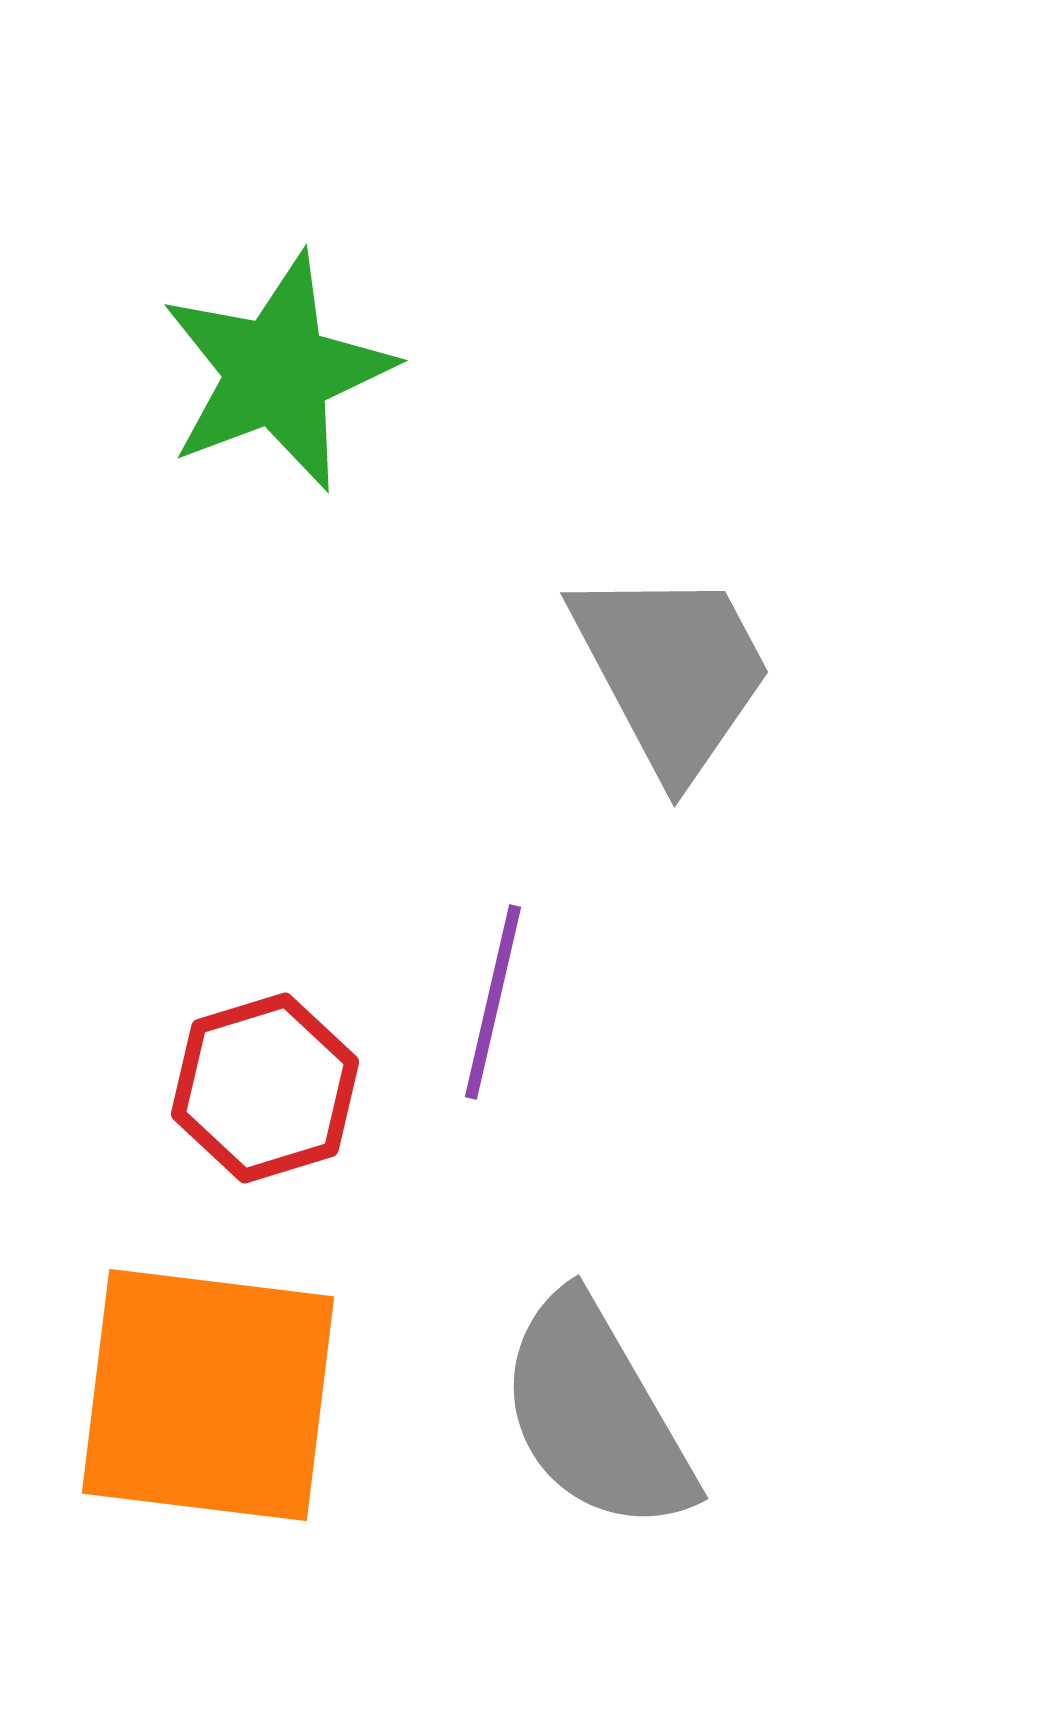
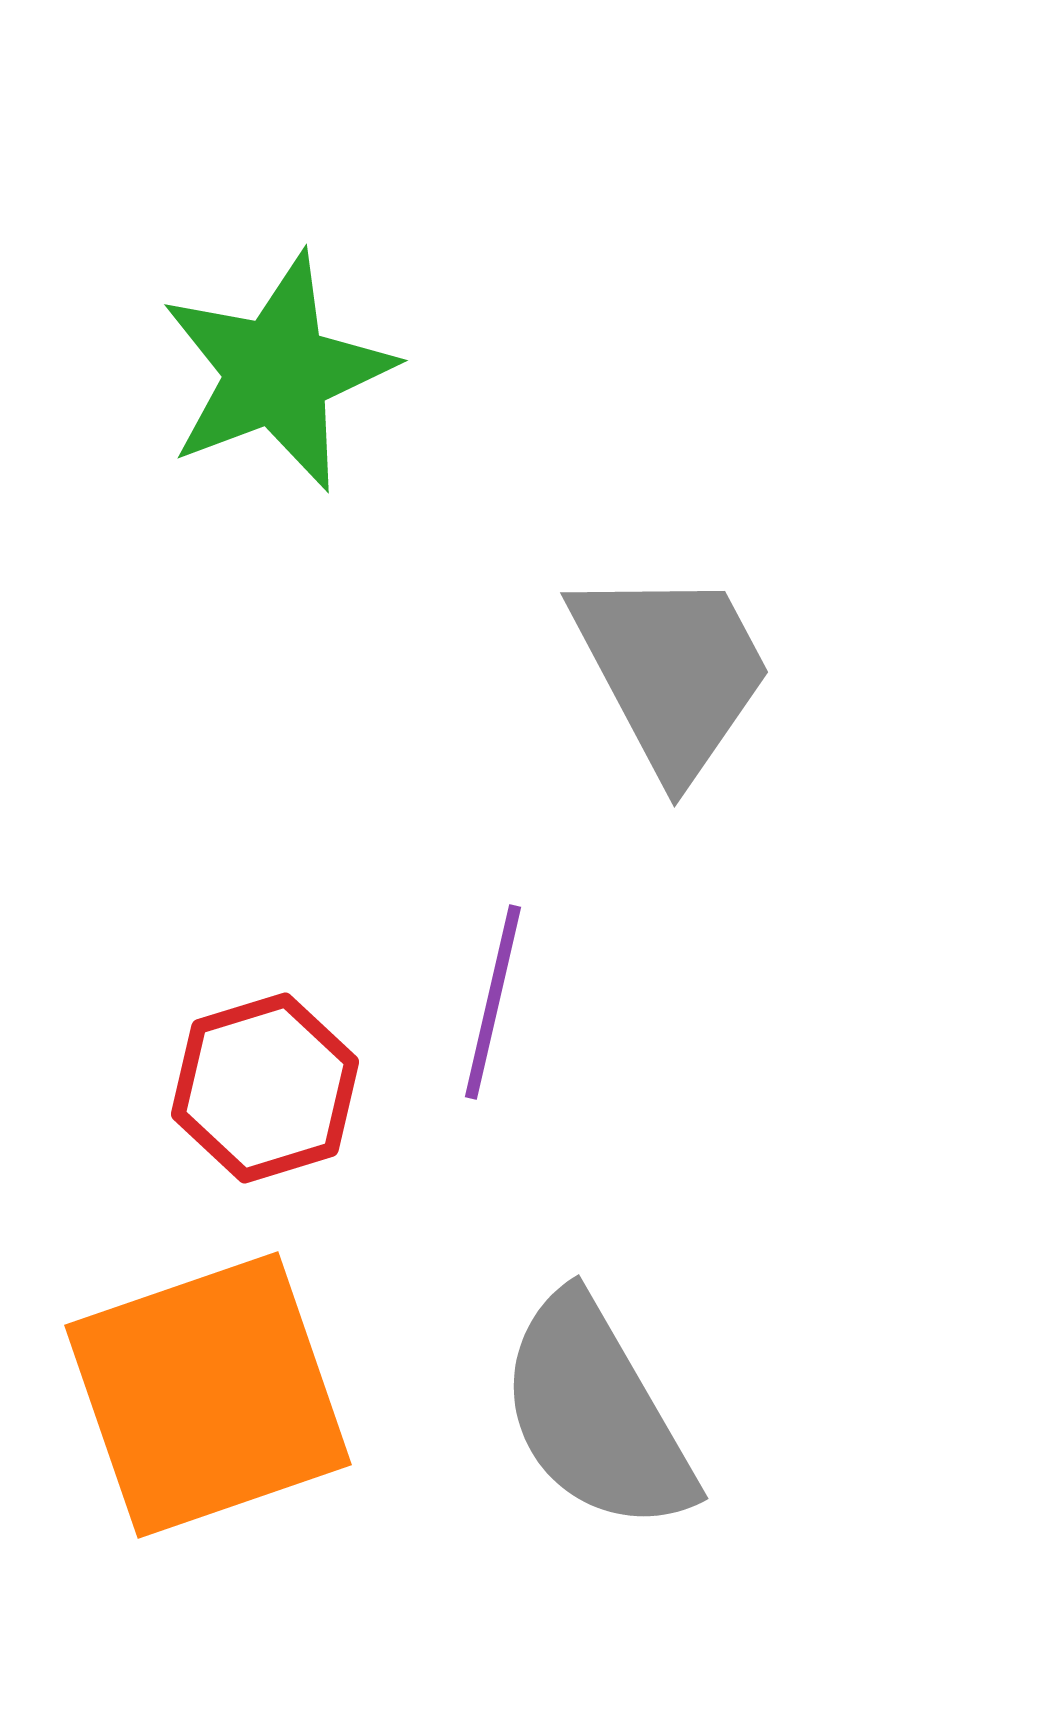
orange square: rotated 26 degrees counterclockwise
